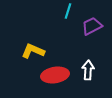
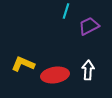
cyan line: moved 2 px left
purple trapezoid: moved 3 px left
yellow L-shape: moved 10 px left, 13 px down
